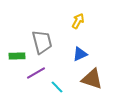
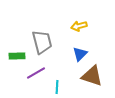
yellow arrow: moved 1 px right, 5 px down; rotated 133 degrees counterclockwise
blue triangle: rotated 21 degrees counterclockwise
brown triangle: moved 3 px up
cyan line: rotated 48 degrees clockwise
